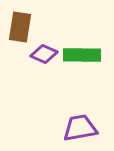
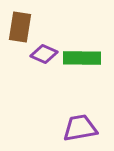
green rectangle: moved 3 px down
